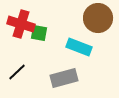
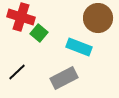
red cross: moved 7 px up
green square: rotated 30 degrees clockwise
gray rectangle: rotated 12 degrees counterclockwise
